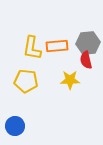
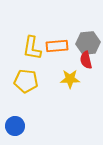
yellow star: moved 1 px up
